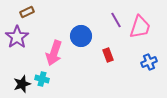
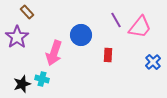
brown rectangle: rotated 72 degrees clockwise
pink trapezoid: rotated 20 degrees clockwise
blue circle: moved 1 px up
red rectangle: rotated 24 degrees clockwise
blue cross: moved 4 px right; rotated 21 degrees counterclockwise
